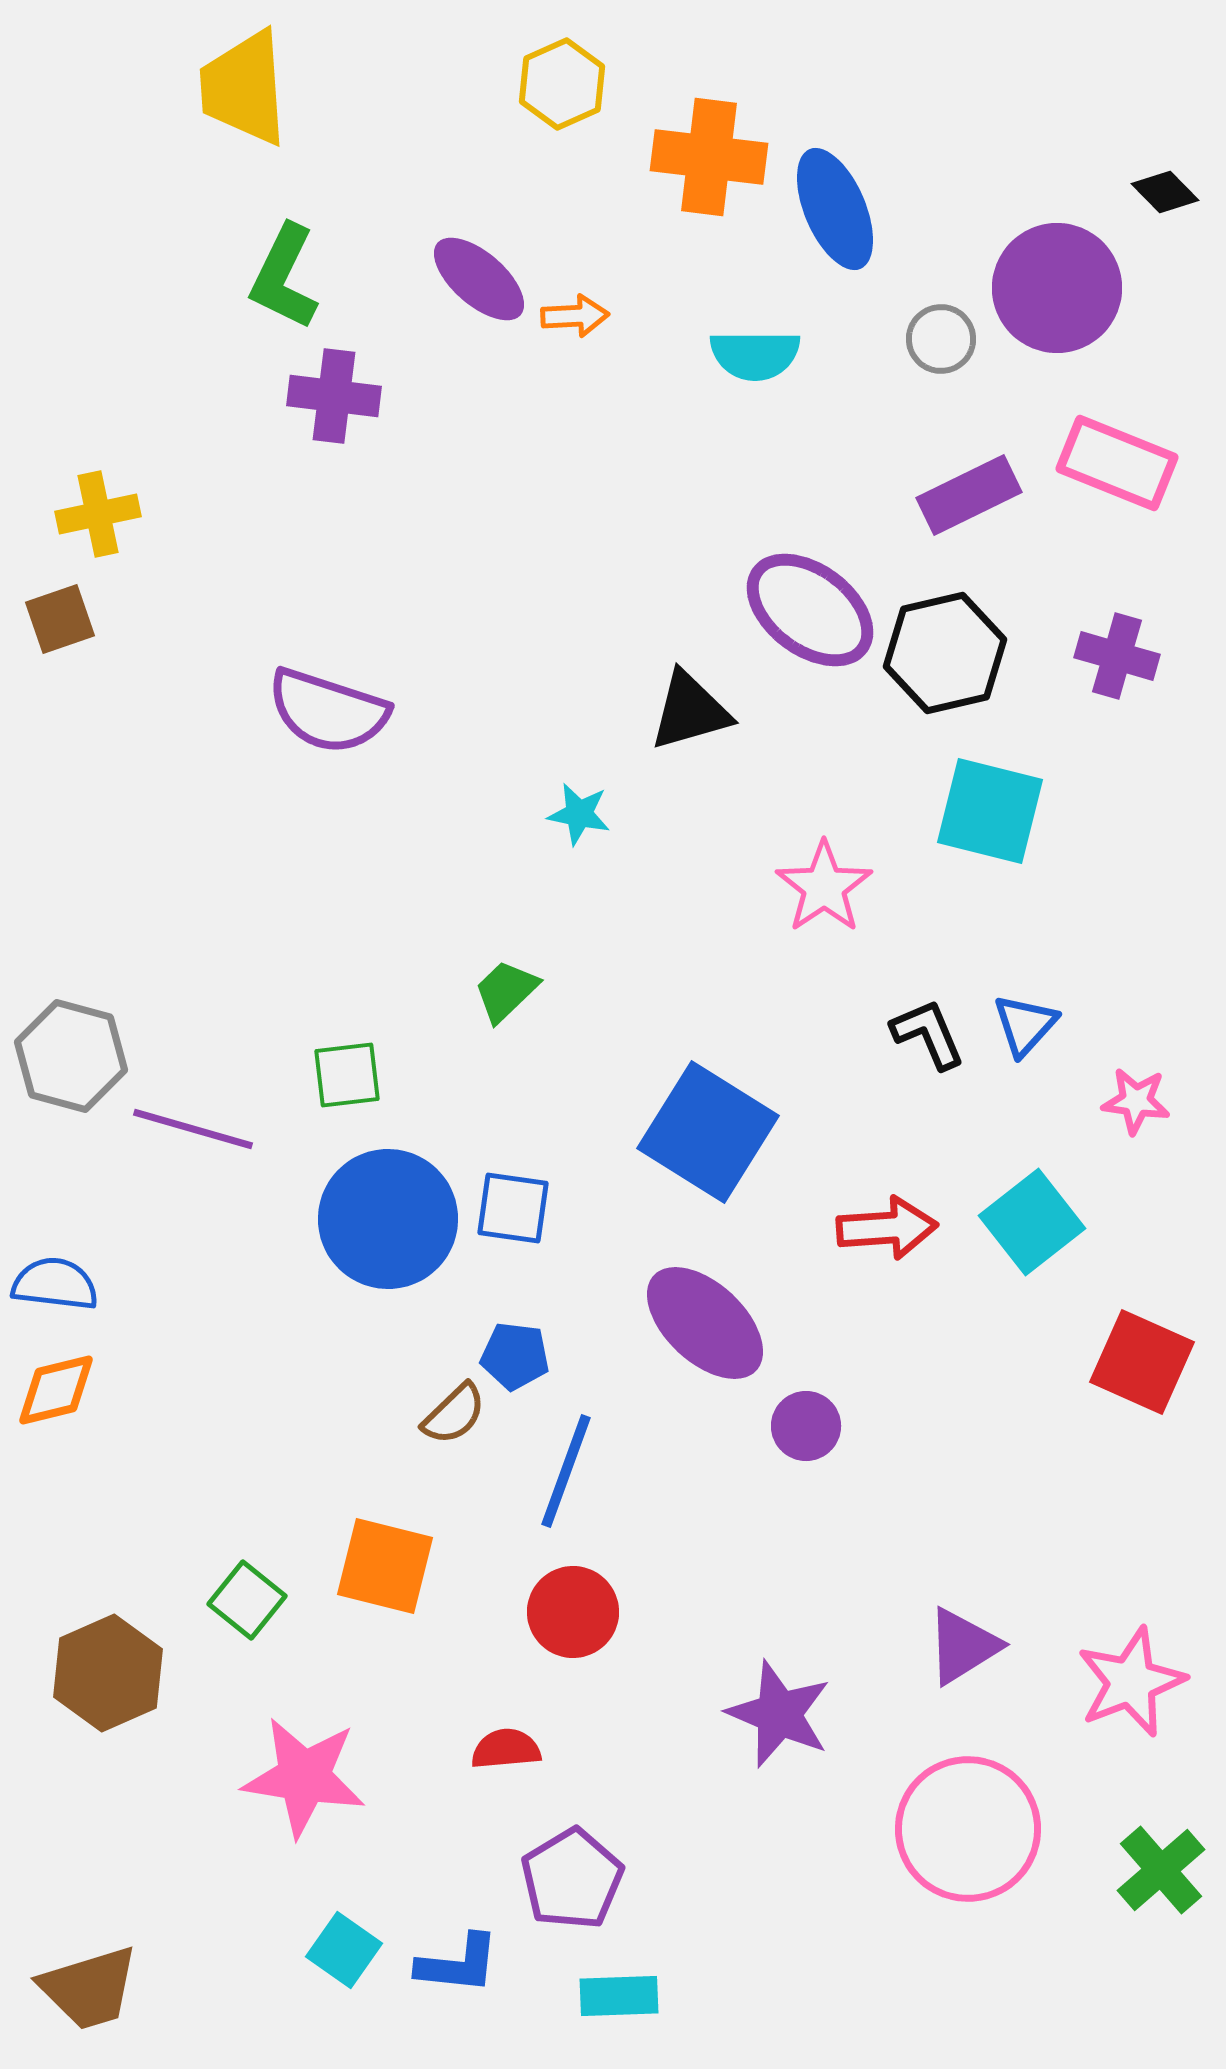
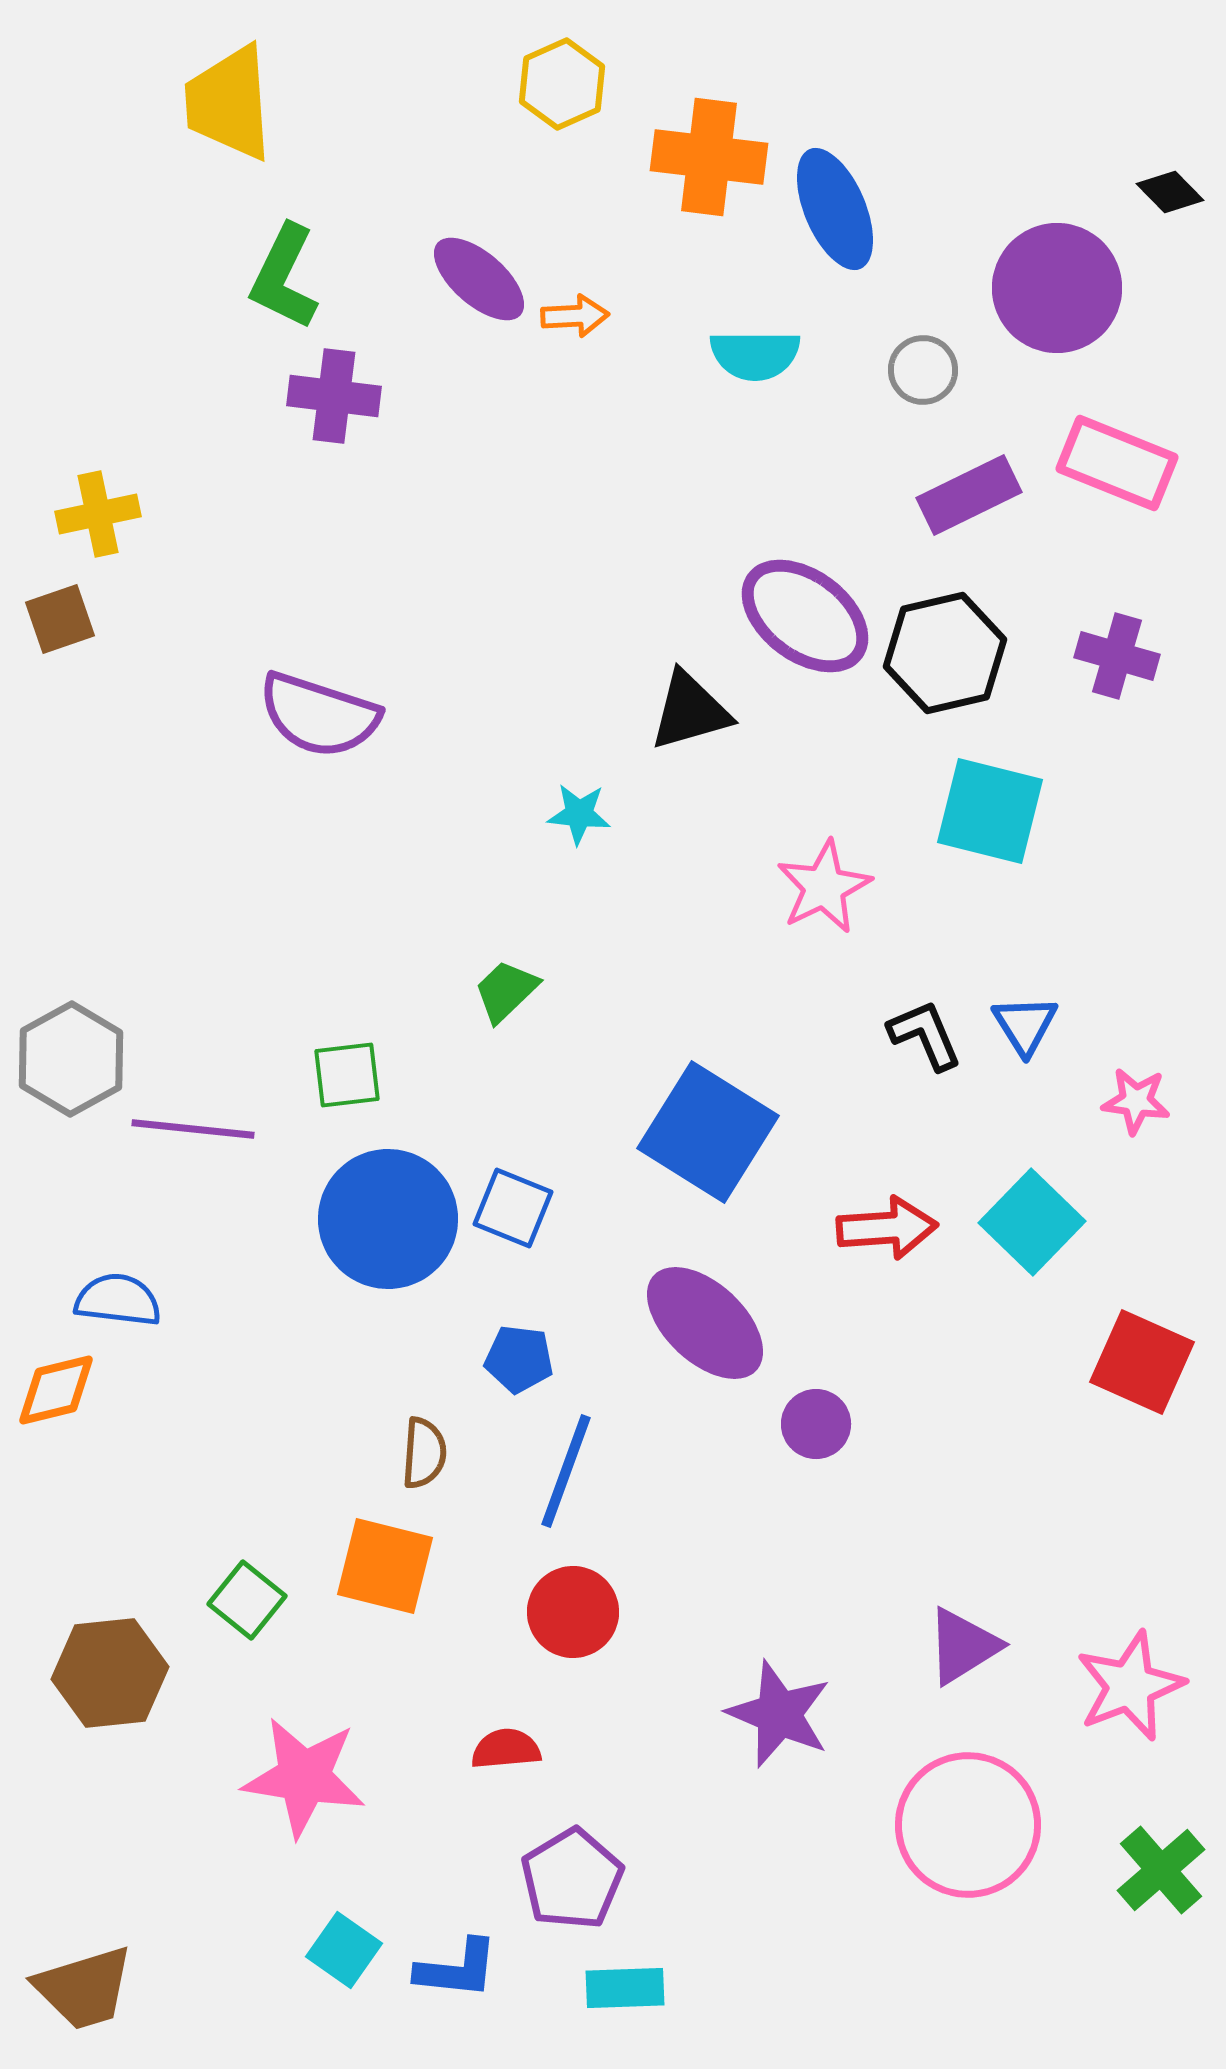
yellow trapezoid at (244, 88): moved 15 px left, 15 px down
black diamond at (1165, 192): moved 5 px right
gray circle at (941, 339): moved 18 px left, 31 px down
purple ellipse at (810, 610): moved 5 px left, 6 px down
purple semicircle at (328, 711): moved 9 px left, 4 px down
cyan star at (579, 814): rotated 6 degrees counterclockwise
pink star at (824, 887): rotated 8 degrees clockwise
blue triangle at (1025, 1025): rotated 14 degrees counterclockwise
black L-shape at (928, 1034): moved 3 px left, 1 px down
gray hexagon at (71, 1056): moved 3 px down; rotated 16 degrees clockwise
purple line at (193, 1129): rotated 10 degrees counterclockwise
blue square at (513, 1208): rotated 14 degrees clockwise
cyan square at (1032, 1222): rotated 8 degrees counterclockwise
blue semicircle at (55, 1284): moved 63 px right, 16 px down
blue pentagon at (515, 1356): moved 4 px right, 3 px down
brown semicircle at (454, 1414): moved 30 px left, 39 px down; rotated 42 degrees counterclockwise
purple circle at (806, 1426): moved 10 px right, 2 px up
brown hexagon at (108, 1673): moved 2 px right; rotated 18 degrees clockwise
pink star at (1131, 1682): moved 1 px left, 4 px down
pink circle at (968, 1829): moved 4 px up
blue L-shape at (458, 1964): moved 1 px left, 5 px down
brown trapezoid at (89, 1988): moved 5 px left
cyan rectangle at (619, 1996): moved 6 px right, 8 px up
